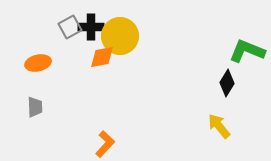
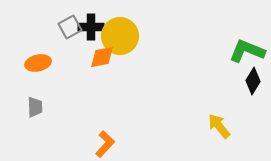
black diamond: moved 26 px right, 2 px up
